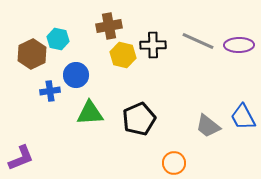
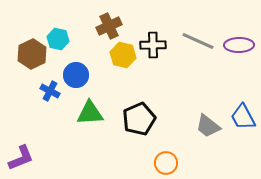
brown cross: rotated 15 degrees counterclockwise
blue cross: rotated 36 degrees clockwise
orange circle: moved 8 px left
